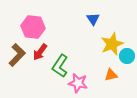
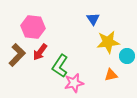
yellow star: moved 4 px left, 2 px up; rotated 15 degrees clockwise
pink star: moved 4 px left; rotated 24 degrees counterclockwise
